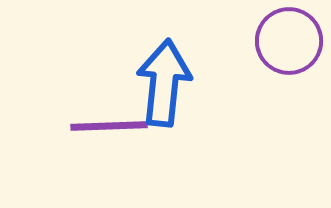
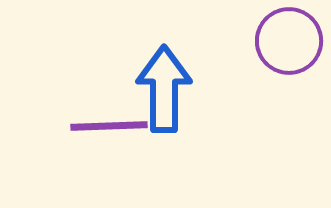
blue arrow: moved 6 px down; rotated 6 degrees counterclockwise
